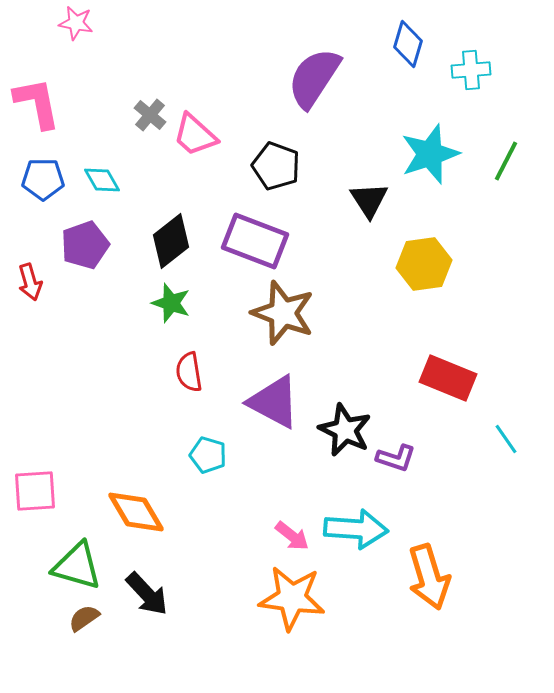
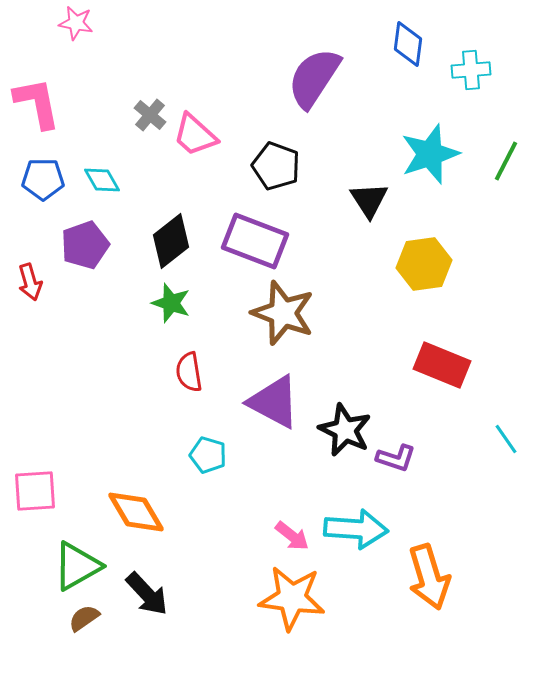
blue diamond: rotated 9 degrees counterclockwise
red rectangle: moved 6 px left, 13 px up
green triangle: rotated 46 degrees counterclockwise
